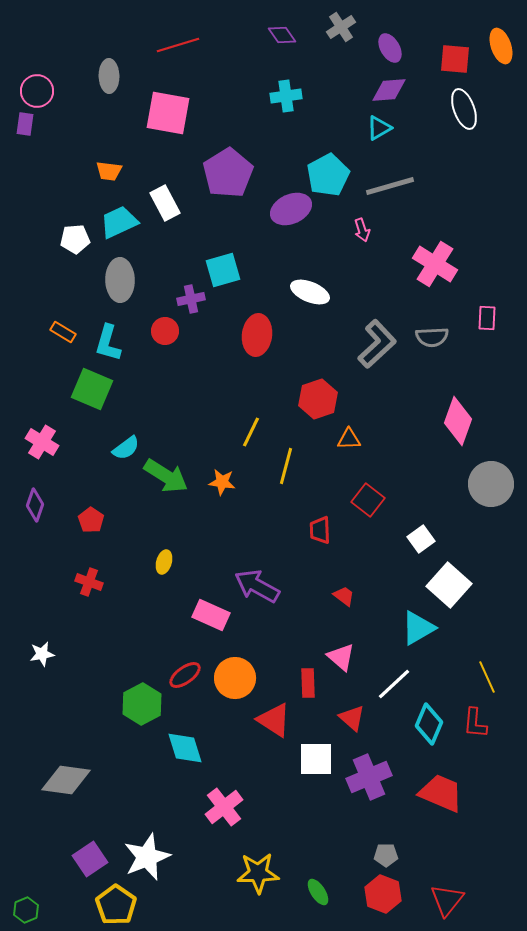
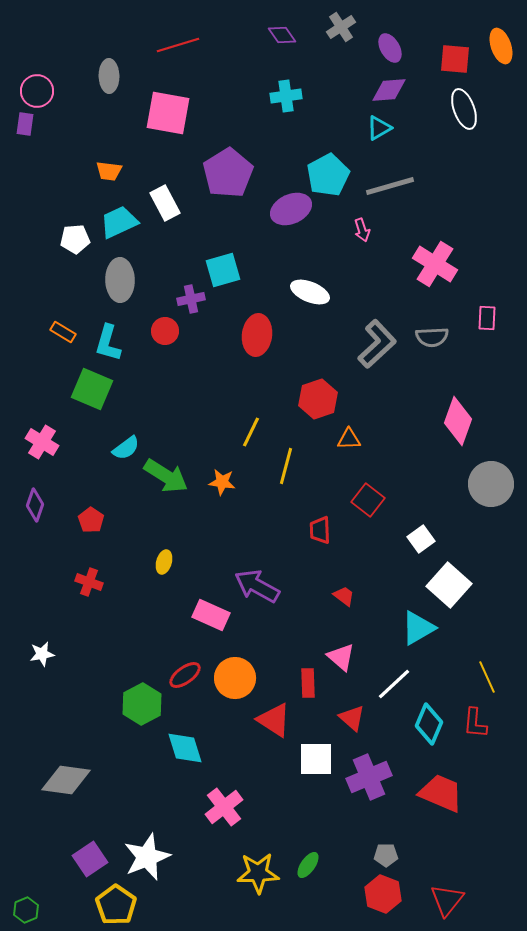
green ellipse at (318, 892): moved 10 px left, 27 px up; rotated 68 degrees clockwise
